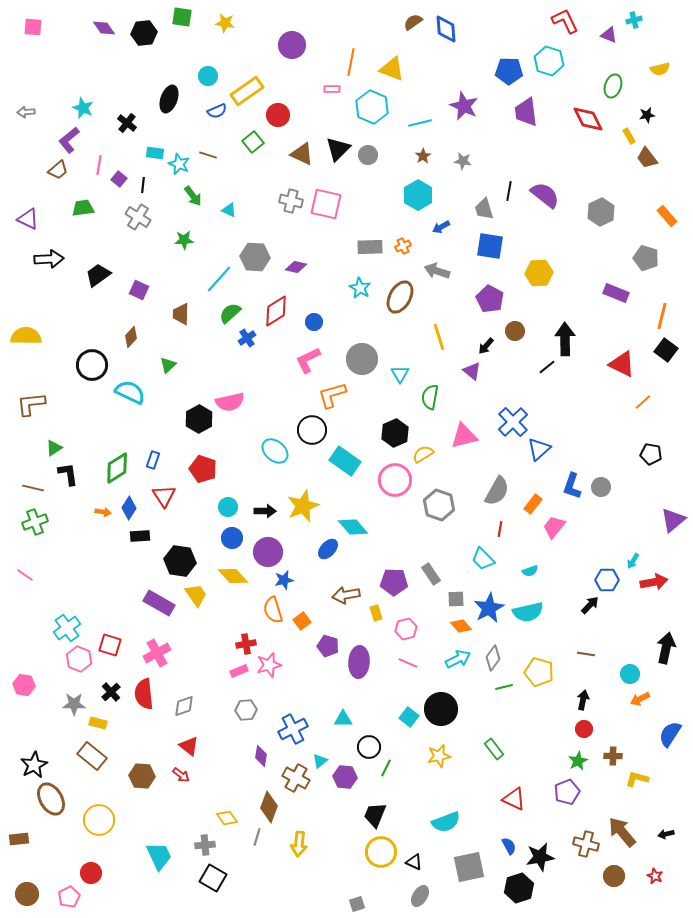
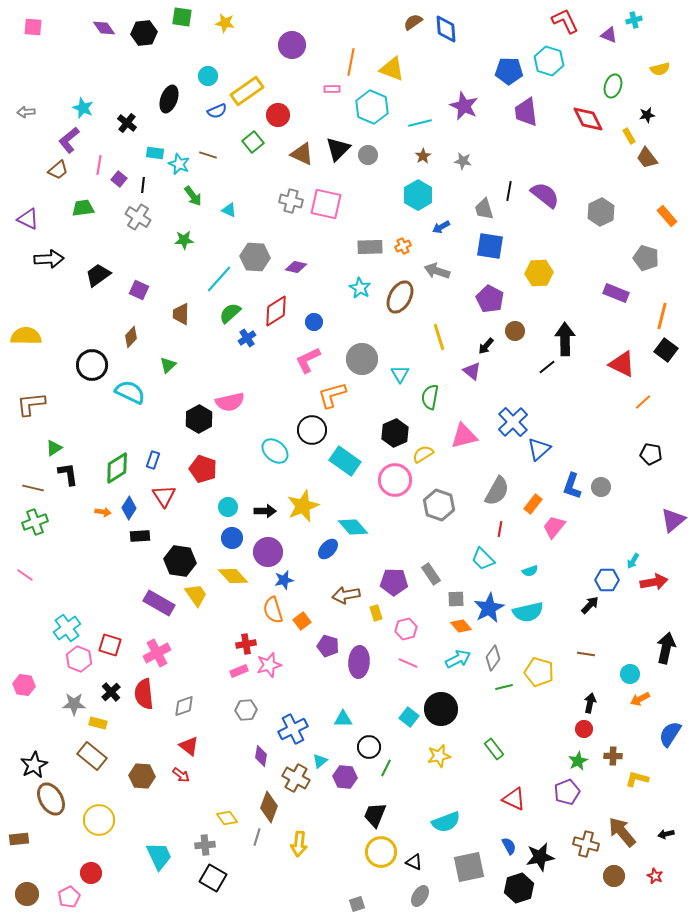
black arrow at (583, 700): moved 7 px right, 3 px down
